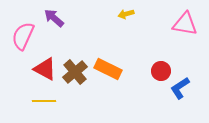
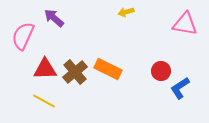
yellow arrow: moved 2 px up
red triangle: rotated 30 degrees counterclockwise
yellow line: rotated 30 degrees clockwise
